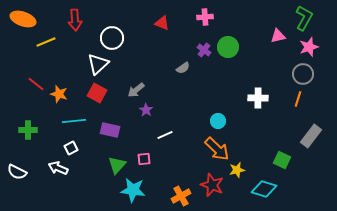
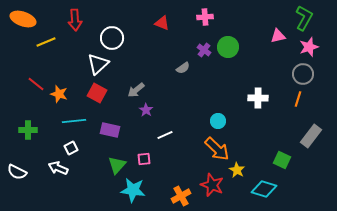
yellow star: rotated 28 degrees counterclockwise
